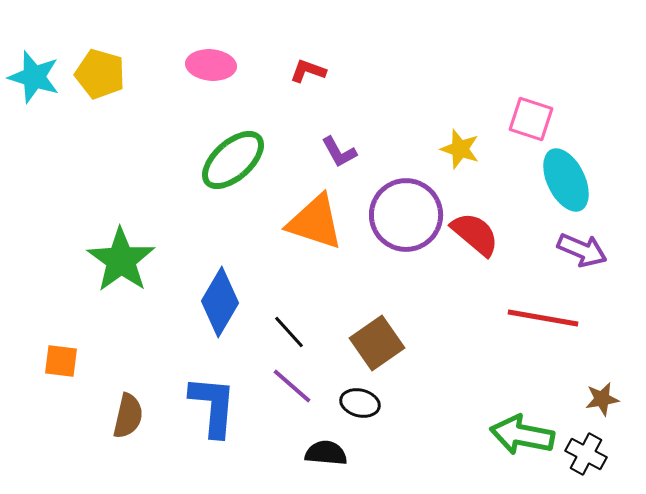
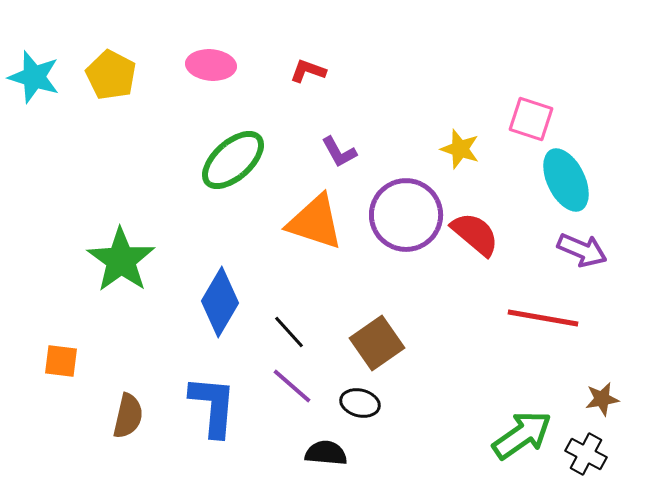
yellow pentagon: moved 11 px right, 1 px down; rotated 12 degrees clockwise
green arrow: rotated 134 degrees clockwise
